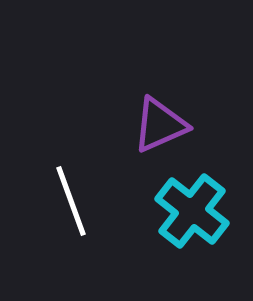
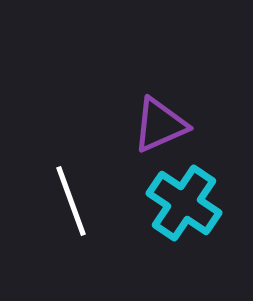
cyan cross: moved 8 px left, 8 px up; rotated 4 degrees counterclockwise
